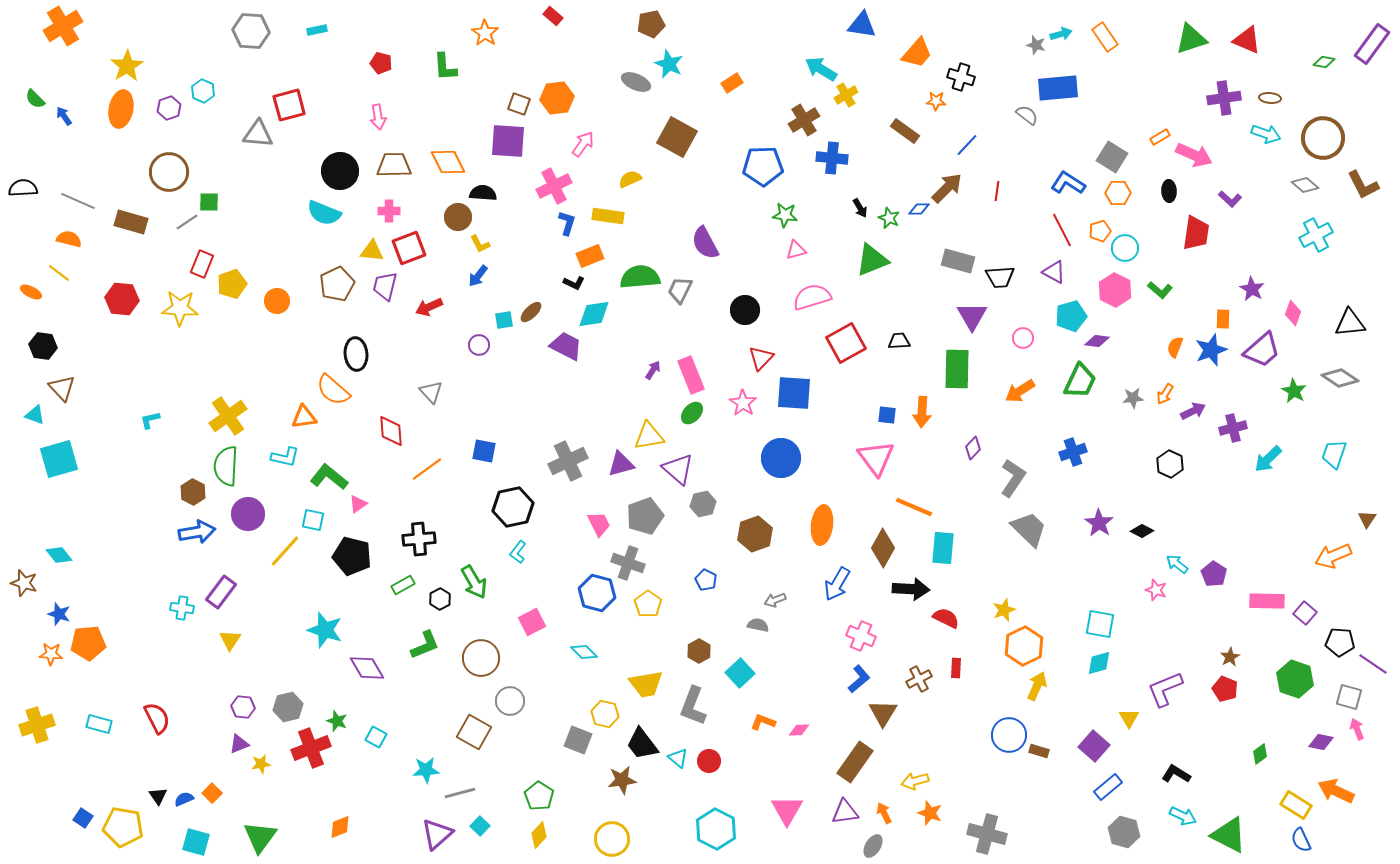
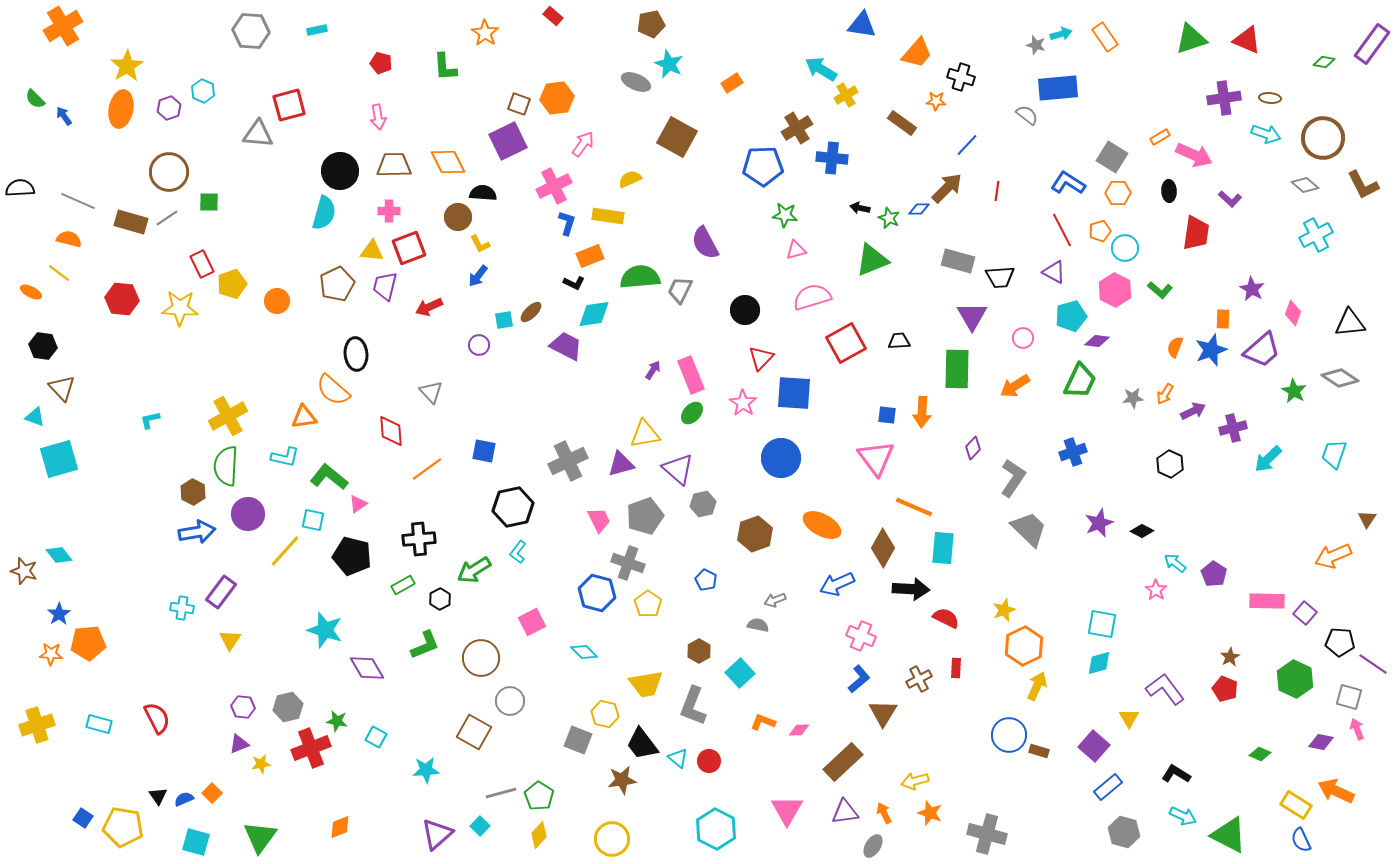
brown cross at (804, 120): moved 7 px left, 8 px down
brown rectangle at (905, 131): moved 3 px left, 8 px up
purple square at (508, 141): rotated 30 degrees counterclockwise
black semicircle at (23, 188): moved 3 px left
black arrow at (860, 208): rotated 132 degrees clockwise
cyan semicircle at (324, 213): rotated 96 degrees counterclockwise
gray line at (187, 222): moved 20 px left, 4 px up
red rectangle at (202, 264): rotated 48 degrees counterclockwise
orange arrow at (1020, 391): moved 5 px left, 5 px up
cyan triangle at (35, 415): moved 2 px down
yellow cross at (228, 416): rotated 6 degrees clockwise
yellow triangle at (649, 436): moved 4 px left, 2 px up
purple star at (1099, 523): rotated 16 degrees clockwise
pink trapezoid at (599, 524): moved 4 px up
orange ellipse at (822, 525): rotated 69 degrees counterclockwise
cyan arrow at (1177, 564): moved 2 px left, 1 px up
green arrow at (474, 582): moved 12 px up; rotated 88 degrees clockwise
brown star at (24, 583): moved 12 px up
blue arrow at (837, 584): rotated 36 degrees clockwise
pink star at (1156, 590): rotated 15 degrees clockwise
blue star at (59, 614): rotated 20 degrees clockwise
cyan square at (1100, 624): moved 2 px right
green hexagon at (1295, 679): rotated 6 degrees clockwise
purple L-shape at (1165, 689): rotated 75 degrees clockwise
green star at (337, 721): rotated 10 degrees counterclockwise
green diamond at (1260, 754): rotated 60 degrees clockwise
brown rectangle at (855, 762): moved 12 px left; rotated 12 degrees clockwise
gray line at (460, 793): moved 41 px right
